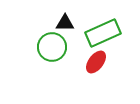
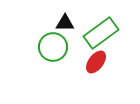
green rectangle: moved 2 px left; rotated 12 degrees counterclockwise
green circle: moved 1 px right
